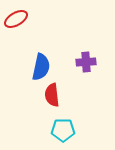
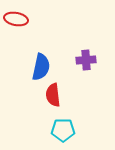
red ellipse: rotated 40 degrees clockwise
purple cross: moved 2 px up
red semicircle: moved 1 px right
